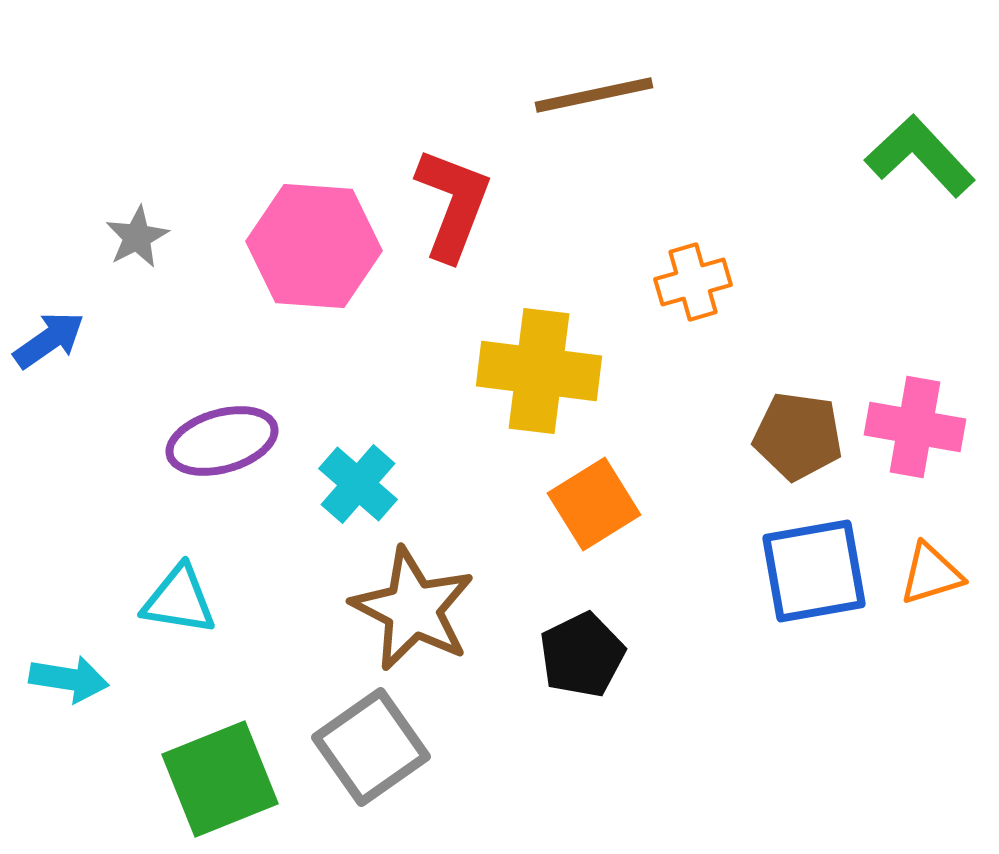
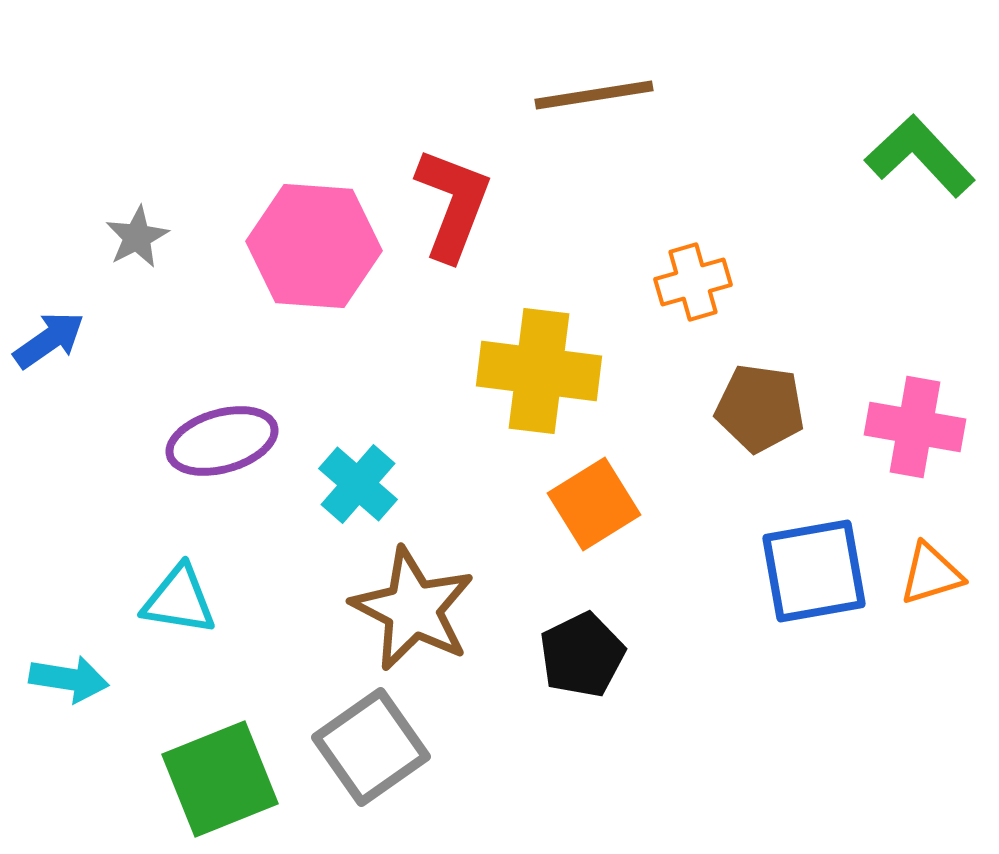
brown line: rotated 3 degrees clockwise
brown pentagon: moved 38 px left, 28 px up
